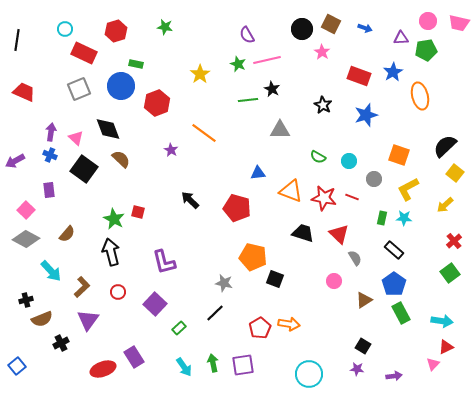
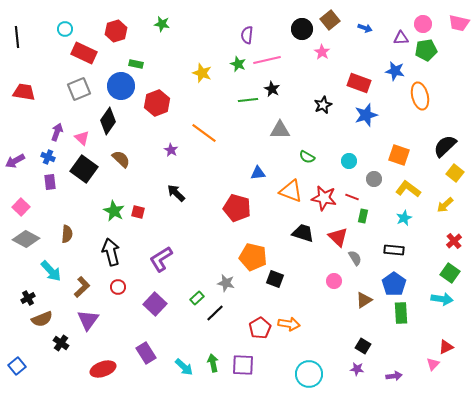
pink circle at (428, 21): moved 5 px left, 3 px down
brown square at (331, 24): moved 1 px left, 4 px up; rotated 24 degrees clockwise
green star at (165, 27): moved 3 px left, 3 px up
purple semicircle at (247, 35): rotated 36 degrees clockwise
black line at (17, 40): moved 3 px up; rotated 15 degrees counterclockwise
blue star at (393, 72): moved 2 px right, 1 px up; rotated 30 degrees counterclockwise
yellow star at (200, 74): moved 2 px right, 1 px up; rotated 18 degrees counterclockwise
red rectangle at (359, 76): moved 7 px down
red trapezoid at (24, 92): rotated 15 degrees counterclockwise
black star at (323, 105): rotated 18 degrees clockwise
black diamond at (108, 129): moved 8 px up; rotated 56 degrees clockwise
purple arrow at (51, 132): moved 6 px right; rotated 12 degrees clockwise
pink triangle at (76, 138): moved 6 px right
blue cross at (50, 155): moved 2 px left, 2 px down
green semicircle at (318, 157): moved 11 px left
yellow L-shape at (408, 189): rotated 65 degrees clockwise
purple rectangle at (49, 190): moved 1 px right, 8 px up
black arrow at (190, 200): moved 14 px left, 7 px up
pink square at (26, 210): moved 5 px left, 3 px up
green rectangle at (382, 218): moved 19 px left, 2 px up
cyan star at (404, 218): rotated 28 degrees counterclockwise
green star at (114, 219): moved 8 px up
brown semicircle at (67, 234): rotated 36 degrees counterclockwise
red triangle at (339, 234): moved 1 px left, 3 px down
black rectangle at (394, 250): rotated 36 degrees counterclockwise
purple L-shape at (164, 262): moved 3 px left, 3 px up; rotated 72 degrees clockwise
green square at (450, 273): rotated 18 degrees counterclockwise
gray star at (224, 283): moved 2 px right
red circle at (118, 292): moved 5 px up
black cross at (26, 300): moved 2 px right, 2 px up; rotated 16 degrees counterclockwise
green rectangle at (401, 313): rotated 25 degrees clockwise
cyan arrow at (442, 321): moved 22 px up
green rectangle at (179, 328): moved 18 px right, 30 px up
black cross at (61, 343): rotated 28 degrees counterclockwise
purple rectangle at (134, 357): moved 12 px right, 4 px up
purple square at (243, 365): rotated 10 degrees clockwise
cyan arrow at (184, 367): rotated 12 degrees counterclockwise
